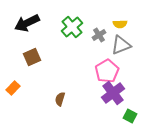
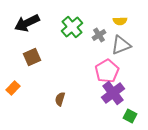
yellow semicircle: moved 3 px up
